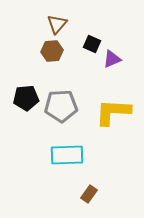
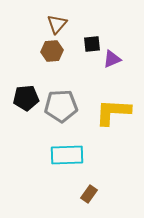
black square: rotated 30 degrees counterclockwise
